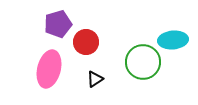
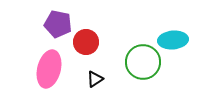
purple pentagon: rotated 28 degrees clockwise
